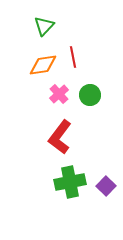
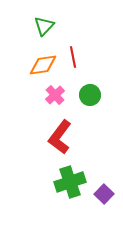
pink cross: moved 4 px left, 1 px down
green cross: rotated 8 degrees counterclockwise
purple square: moved 2 px left, 8 px down
